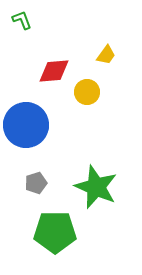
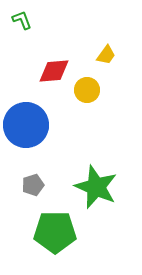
yellow circle: moved 2 px up
gray pentagon: moved 3 px left, 2 px down
